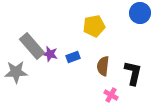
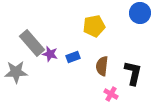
gray rectangle: moved 3 px up
brown semicircle: moved 1 px left
pink cross: moved 1 px up
